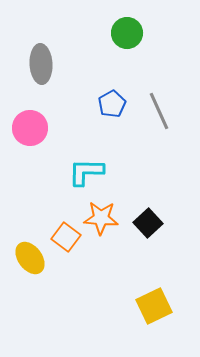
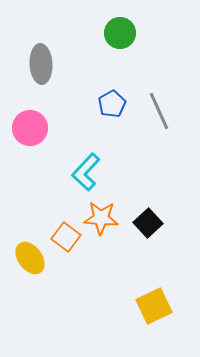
green circle: moved 7 px left
cyan L-shape: rotated 48 degrees counterclockwise
